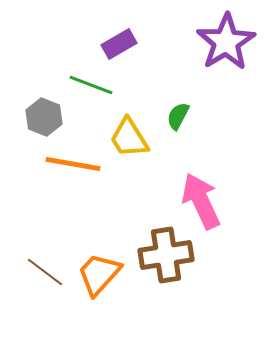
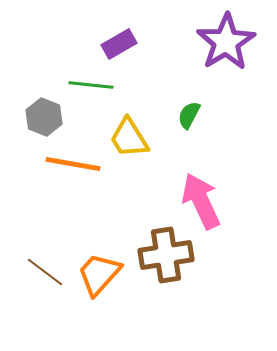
green line: rotated 15 degrees counterclockwise
green semicircle: moved 11 px right, 1 px up
